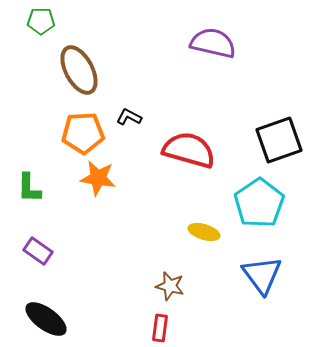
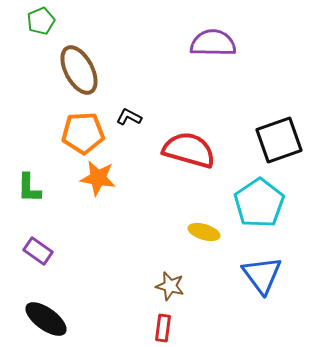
green pentagon: rotated 24 degrees counterclockwise
purple semicircle: rotated 12 degrees counterclockwise
red rectangle: moved 3 px right
